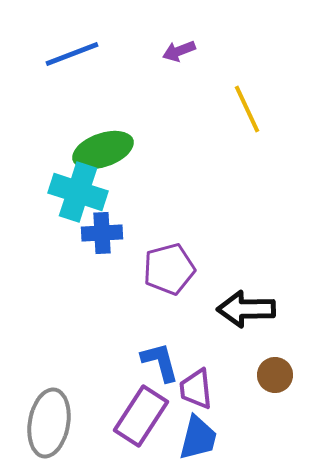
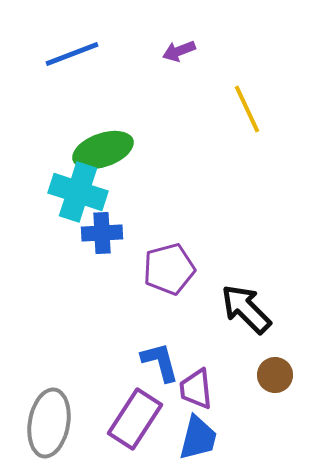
black arrow: rotated 46 degrees clockwise
purple rectangle: moved 6 px left, 3 px down
